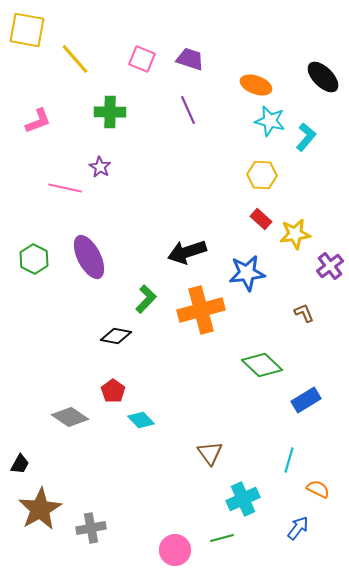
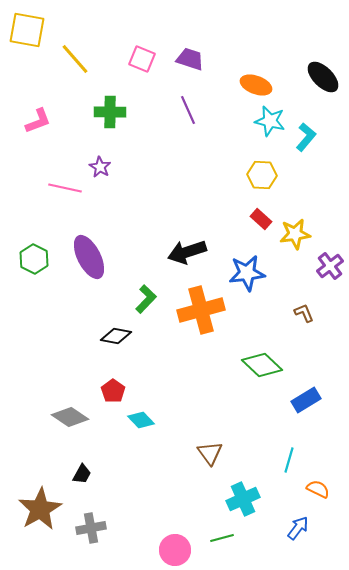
black trapezoid: moved 62 px right, 10 px down
